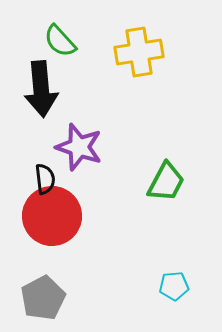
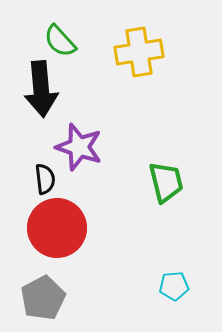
green trapezoid: rotated 42 degrees counterclockwise
red circle: moved 5 px right, 12 px down
